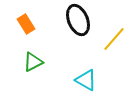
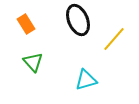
green triangle: rotated 45 degrees counterclockwise
cyan triangle: rotated 45 degrees counterclockwise
